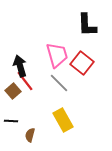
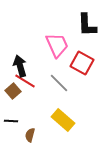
pink trapezoid: moved 10 px up; rotated 8 degrees counterclockwise
red square: rotated 10 degrees counterclockwise
red line: rotated 20 degrees counterclockwise
yellow rectangle: rotated 20 degrees counterclockwise
